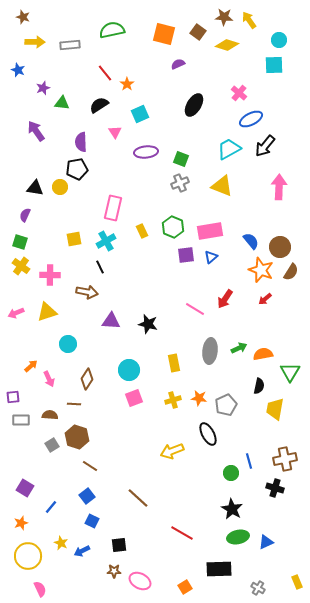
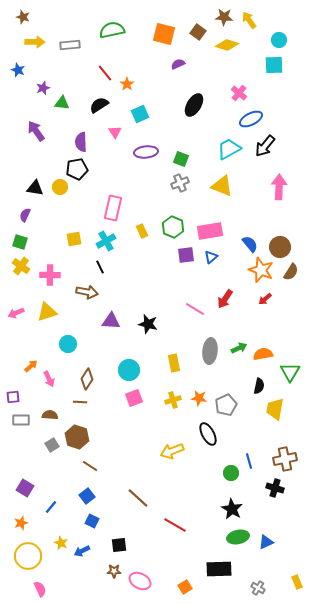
blue semicircle at (251, 241): moved 1 px left, 3 px down
brown line at (74, 404): moved 6 px right, 2 px up
red line at (182, 533): moved 7 px left, 8 px up
